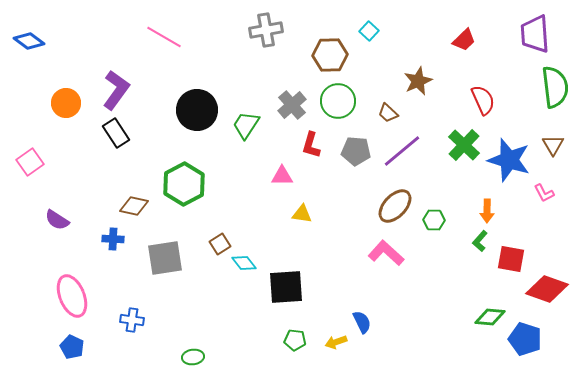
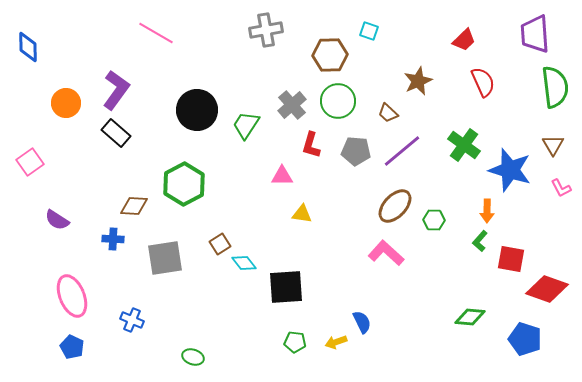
cyan square at (369, 31): rotated 24 degrees counterclockwise
pink line at (164, 37): moved 8 px left, 4 px up
blue diamond at (29, 41): moved 1 px left, 6 px down; rotated 52 degrees clockwise
red semicircle at (483, 100): moved 18 px up
black rectangle at (116, 133): rotated 16 degrees counterclockwise
green cross at (464, 145): rotated 8 degrees counterclockwise
blue star at (509, 160): moved 1 px right, 10 px down
pink L-shape at (544, 193): moved 17 px right, 5 px up
brown diamond at (134, 206): rotated 8 degrees counterclockwise
green diamond at (490, 317): moved 20 px left
blue cross at (132, 320): rotated 15 degrees clockwise
green pentagon at (295, 340): moved 2 px down
green ellipse at (193, 357): rotated 25 degrees clockwise
